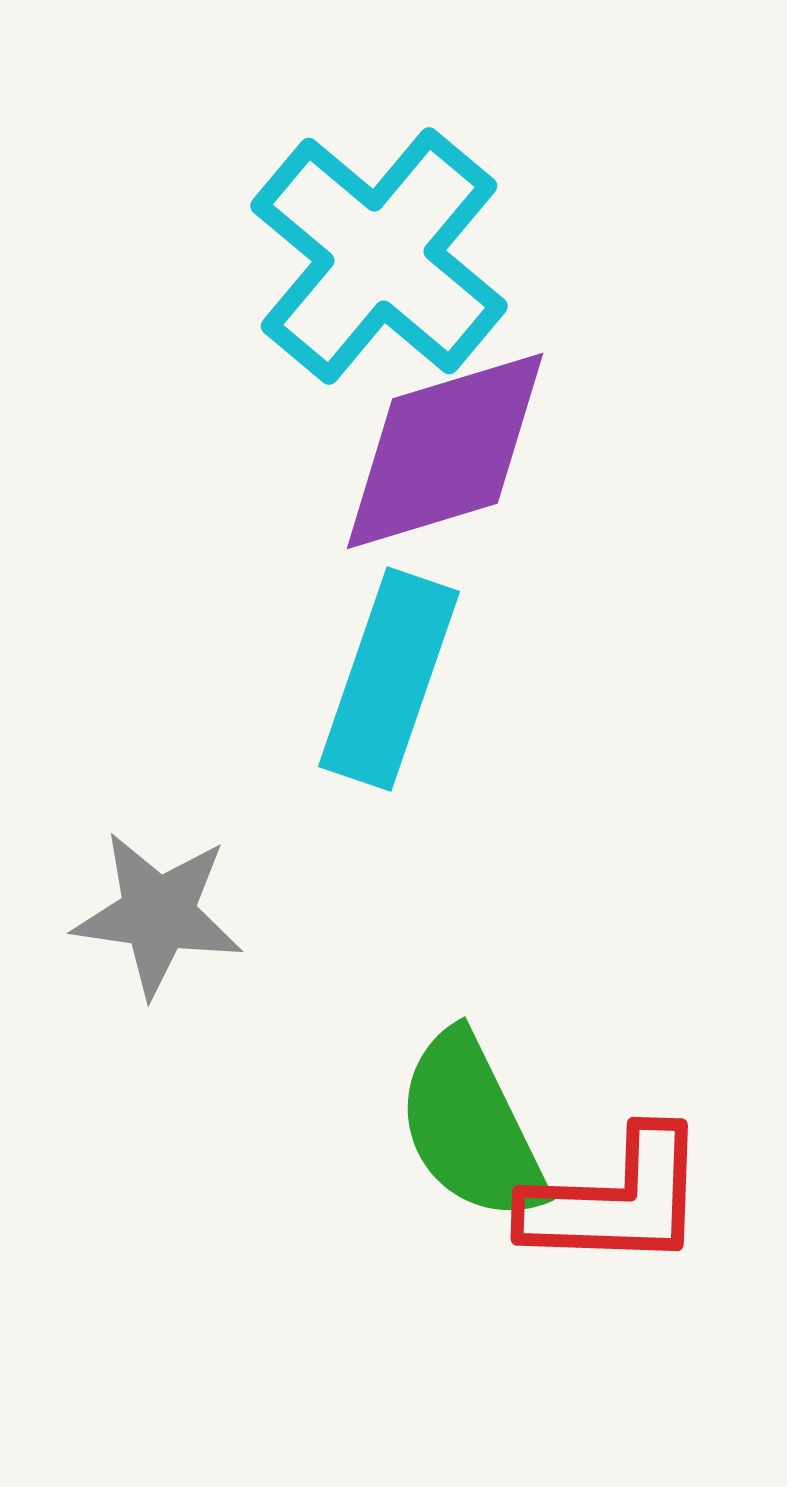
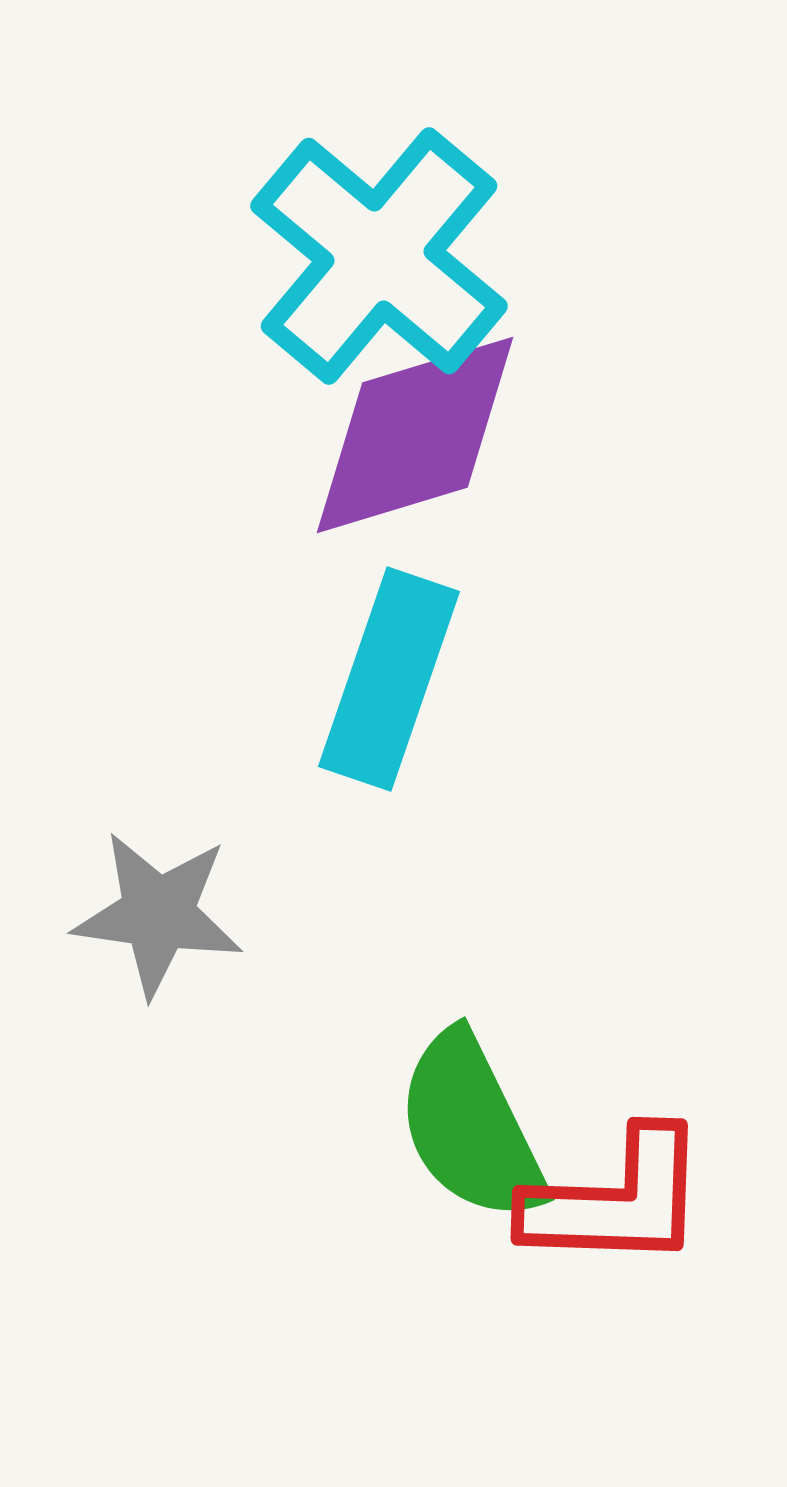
purple diamond: moved 30 px left, 16 px up
